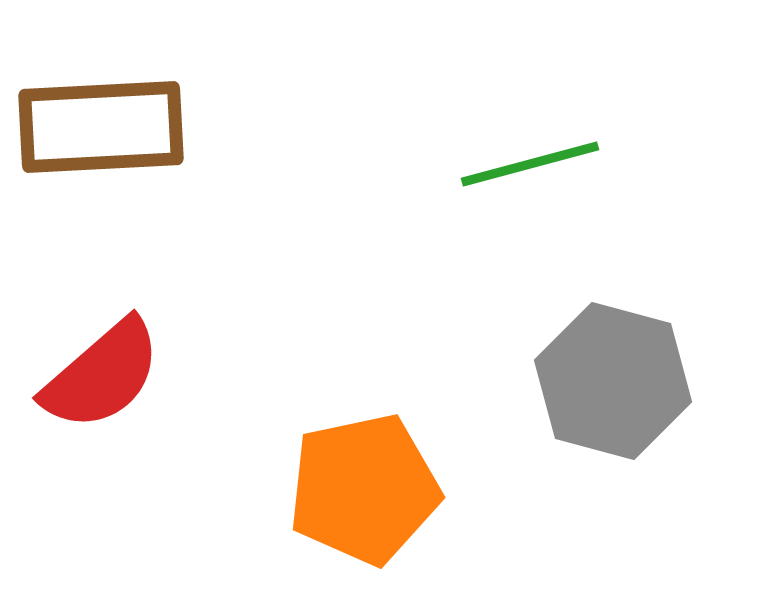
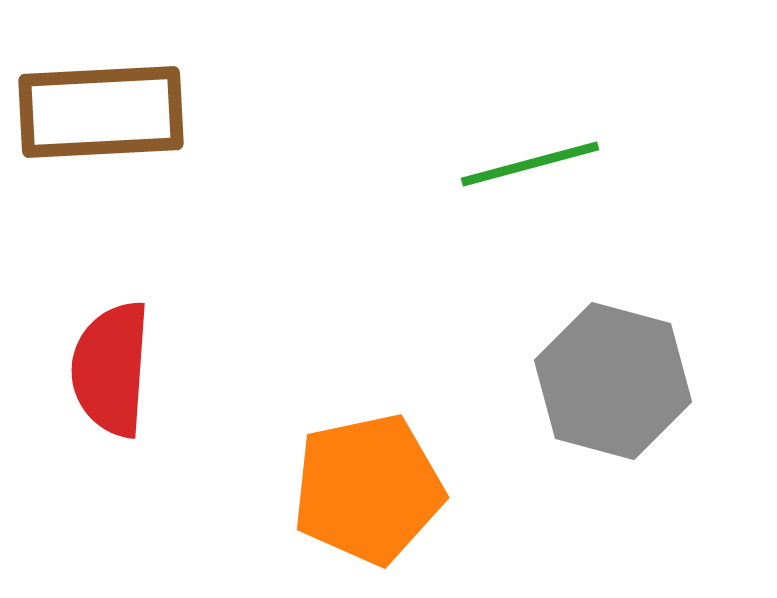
brown rectangle: moved 15 px up
red semicircle: moved 9 px right, 6 px up; rotated 135 degrees clockwise
orange pentagon: moved 4 px right
